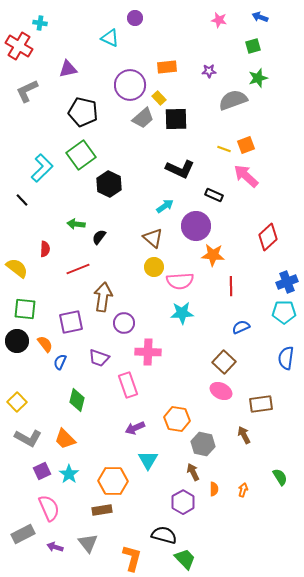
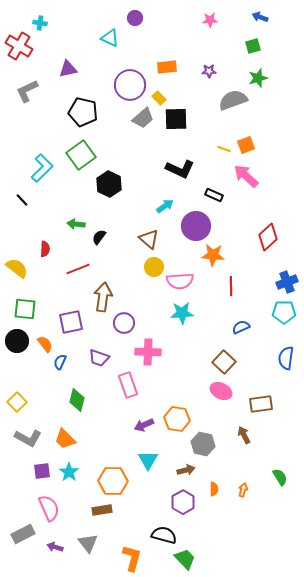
pink star at (219, 20): moved 9 px left; rotated 14 degrees counterclockwise
brown triangle at (153, 238): moved 4 px left, 1 px down
purple arrow at (135, 428): moved 9 px right, 3 px up
purple square at (42, 471): rotated 18 degrees clockwise
brown arrow at (193, 472): moved 7 px left, 2 px up; rotated 102 degrees clockwise
cyan star at (69, 474): moved 2 px up
